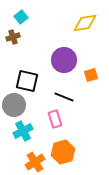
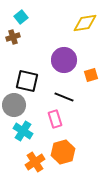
cyan cross: rotated 30 degrees counterclockwise
